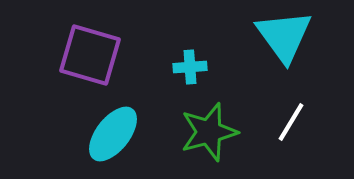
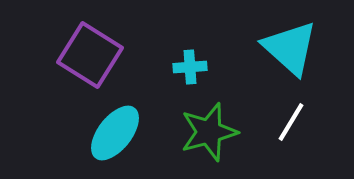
cyan triangle: moved 6 px right, 12 px down; rotated 12 degrees counterclockwise
purple square: rotated 16 degrees clockwise
cyan ellipse: moved 2 px right, 1 px up
